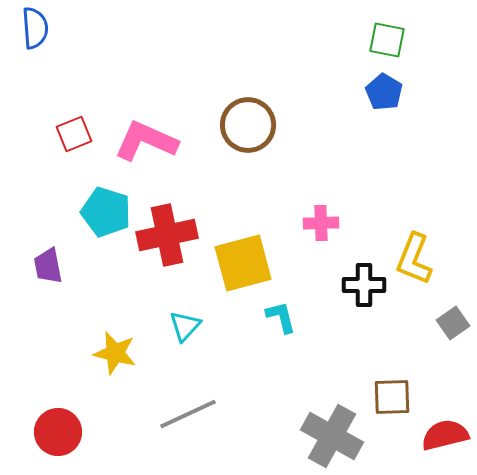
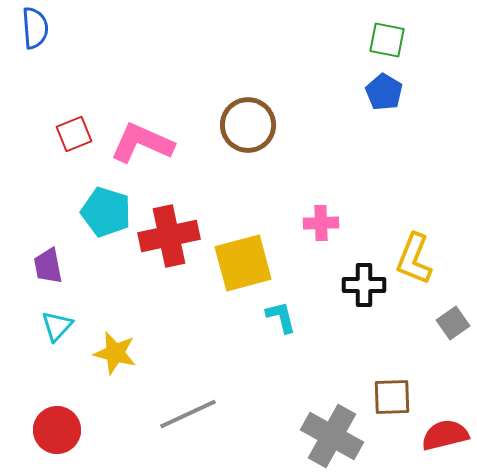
pink L-shape: moved 4 px left, 2 px down
red cross: moved 2 px right, 1 px down
cyan triangle: moved 128 px left
red circle: moved 1 px left, 2 px up
